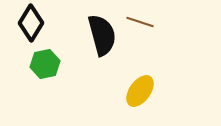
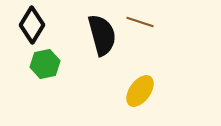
black diamond: moved 1 px right, 2 px down
